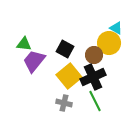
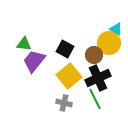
cyan triangle: moved 1 px down
black cross: moved 5 px right, 1 px down
green line: moved 2 px up
